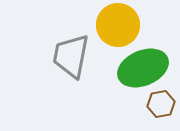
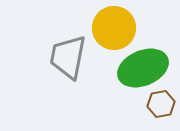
yellow circle: moved 4 px left, 3 px down
gray trapezoid: moved 3 px left, 1 px down
